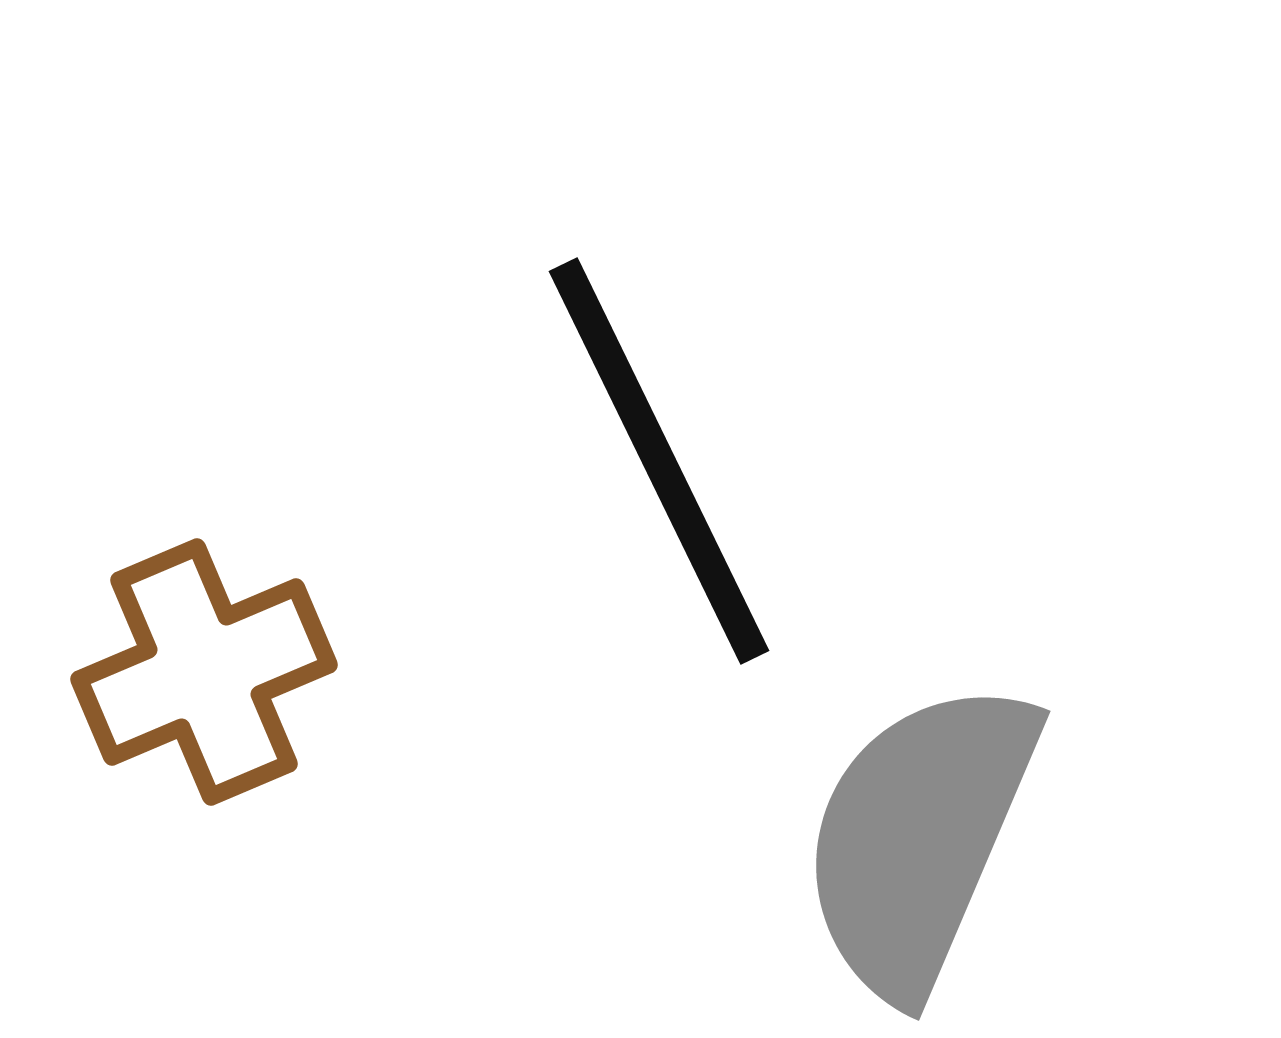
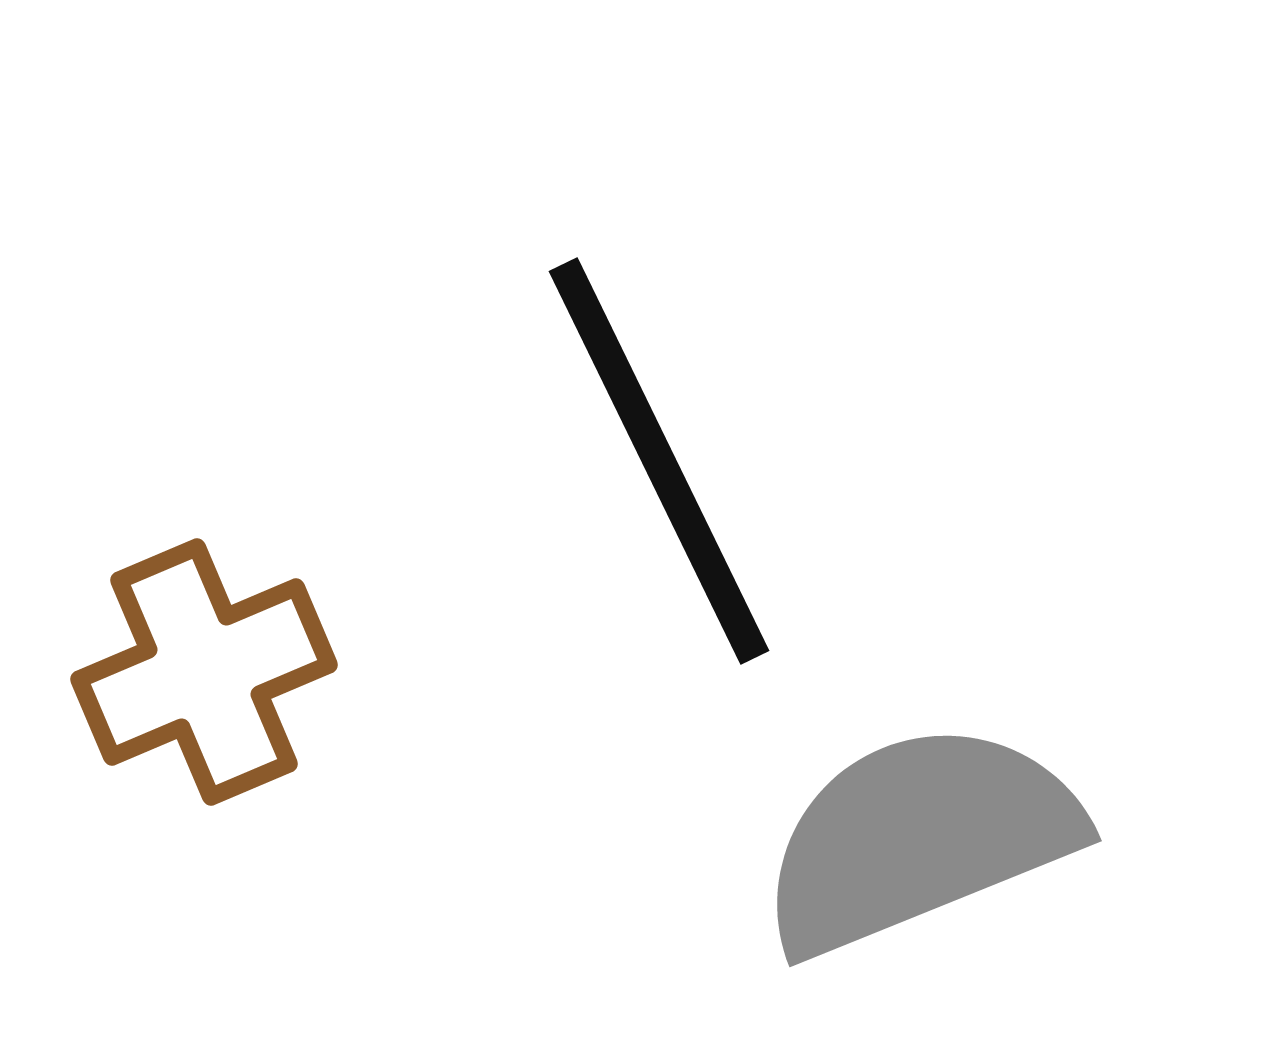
gray semicircle: rotated 45 degrees clockwise
